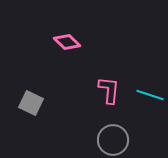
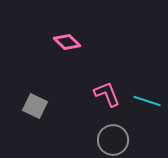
pink L-shape: moved 2 px left, 4 px down; rotated 28 degrees counterclockwise
cyan line: moved 3 px left, 6 px down
gray square: moved 4 px right, 3 px down
